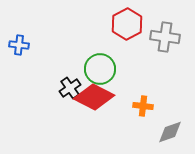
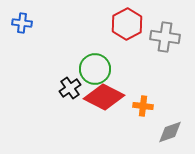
blue cross: moved 3 px right, 22 px up
green circle: moved 5 px left
red diamond: moved 10 px right
